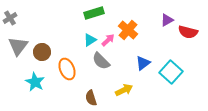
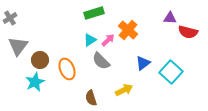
purple triangle: moved 3 px right, 2 px up; rotated 32 degrees clockwise
brown circle: moved 2 px left, 8 px down
cyan star: rotated 18 degrees clockwise
